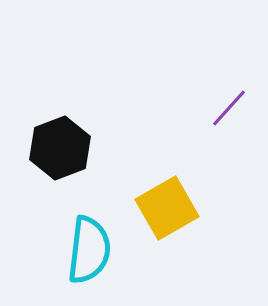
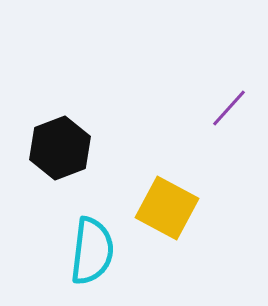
yellow square: rotated 32 degrees counterclockwise
cyan semicircle: moved 3 px right, 1 px down
